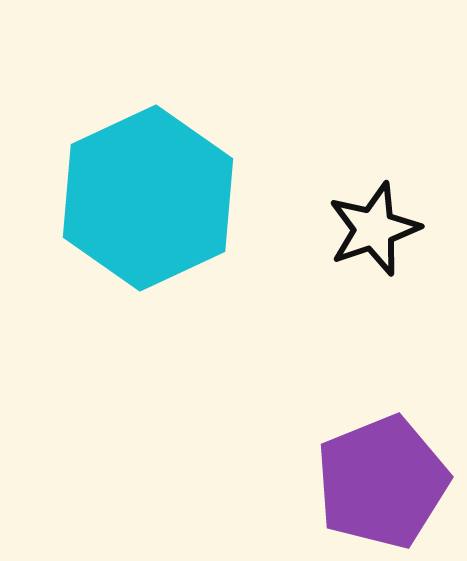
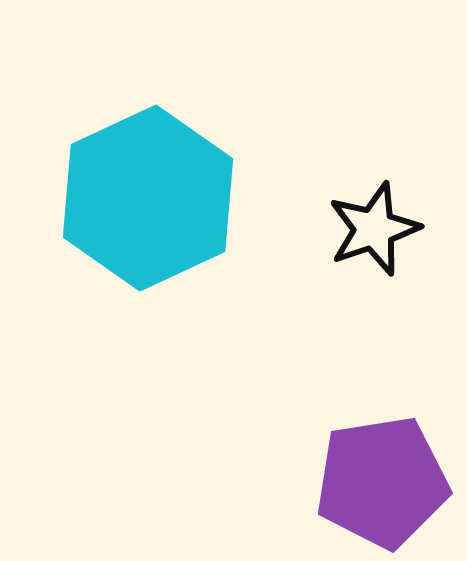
purple pentagon: rotated 13 degrees clockwise
